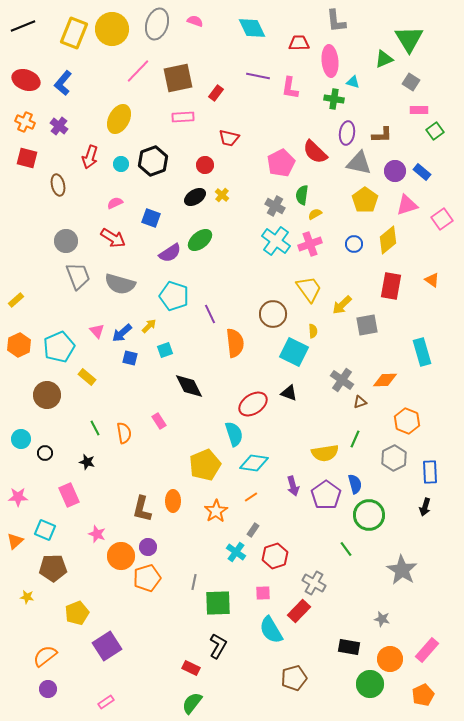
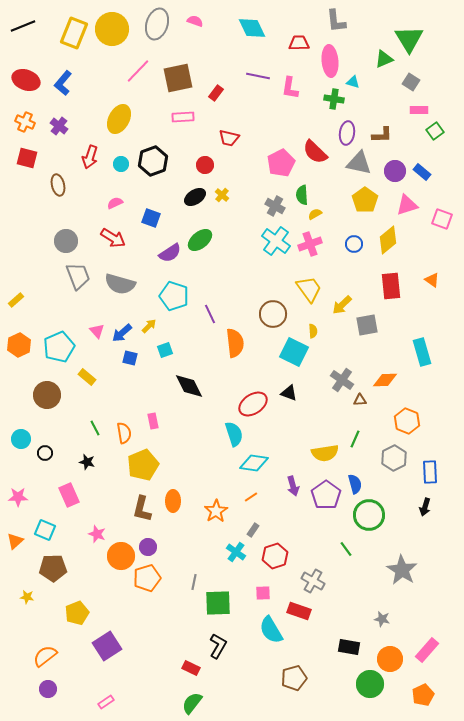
green semicircle at (302, 195): rotated 12 degrees counterclockwise
pink square at (442, 219): rotated 35 degrees counterclockwise
red rectangle at (391, 286): rotated 16 degrees counterclockwise
brown triangle at (360, 402): moved 2 px up; rotated 16 degrees clockwise
pink rectangle at (159, 421): moved 6 px left; rotated 21 degrees clockwise
yellow pentagon at (205, 465): moved 62 px left
gray cross at (314, 583): moved 1 px left, 2 px up
red rectangle at (299, 611): rotated 65 degrees clockwise
